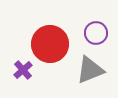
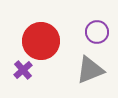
purple circle: moved 1 px right, 1 px up
red circle: moved 9 px left, 3 px up
